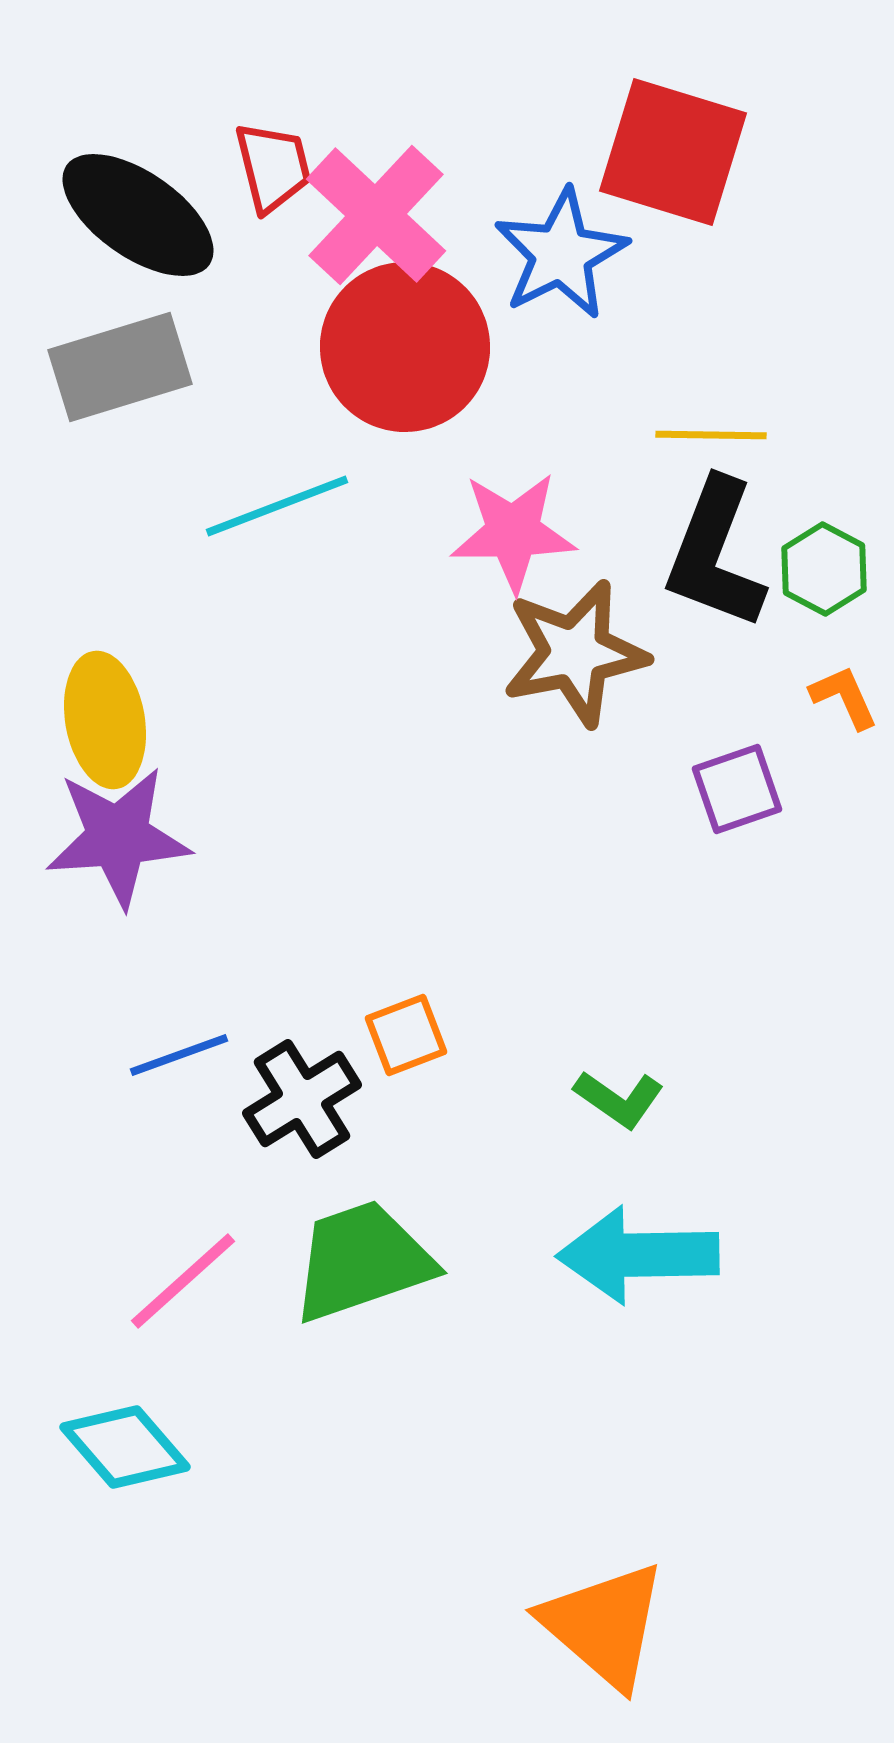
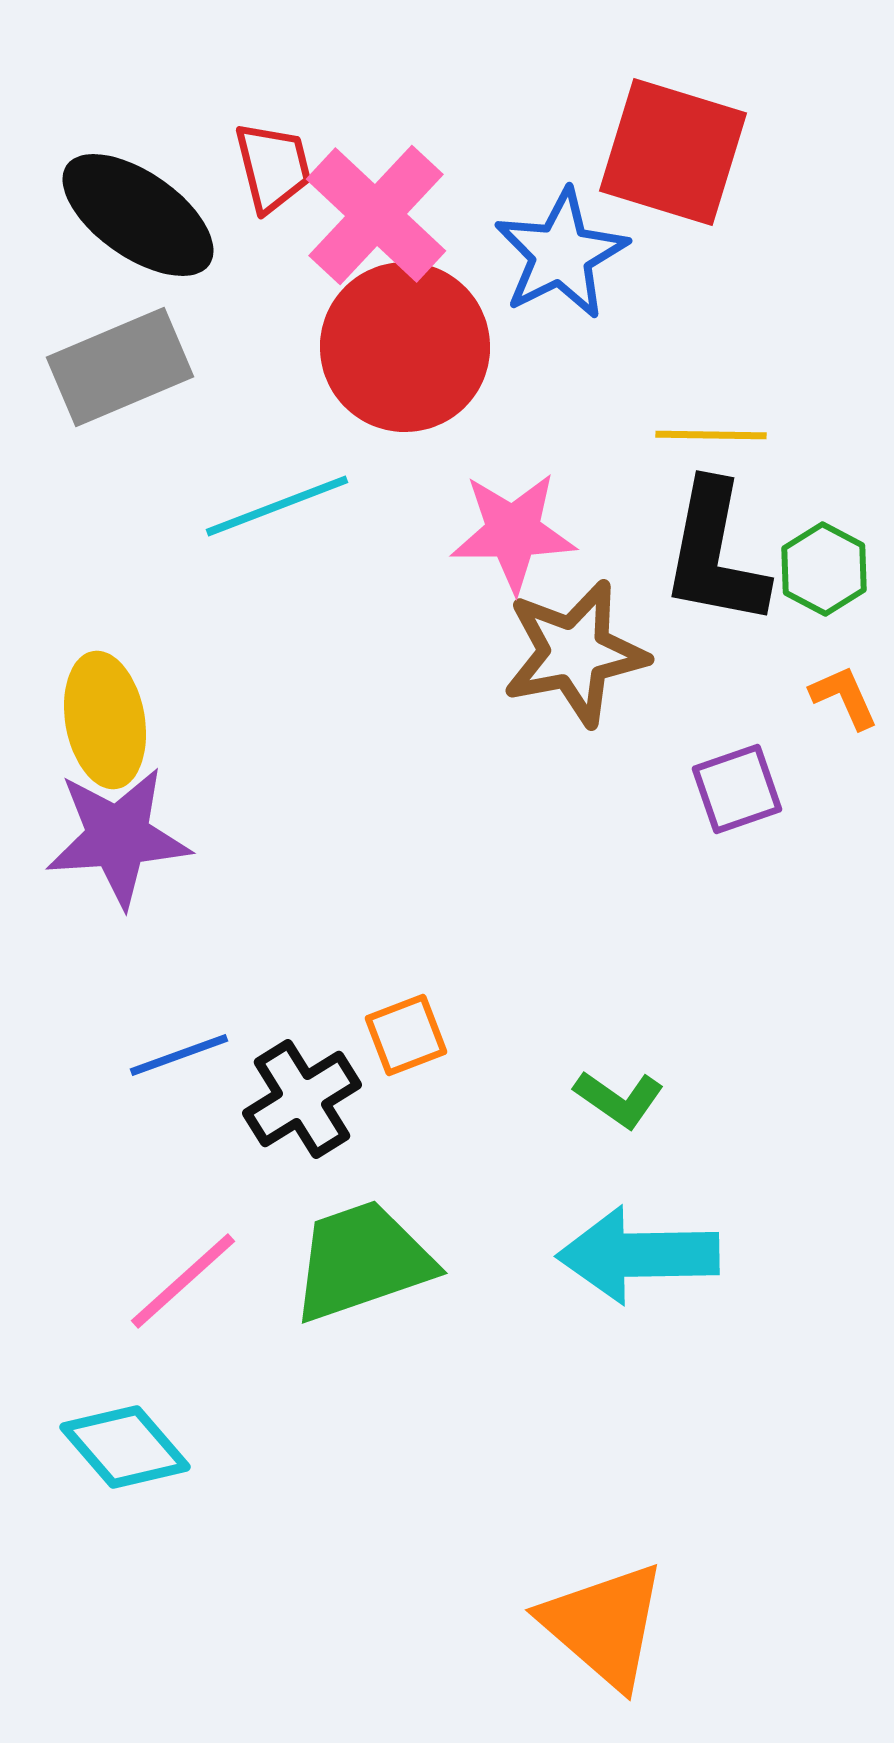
gray rectangle: rotated 6 degrees counterclockwise
black L-shape: rotated 10 degrees counterclockwise
